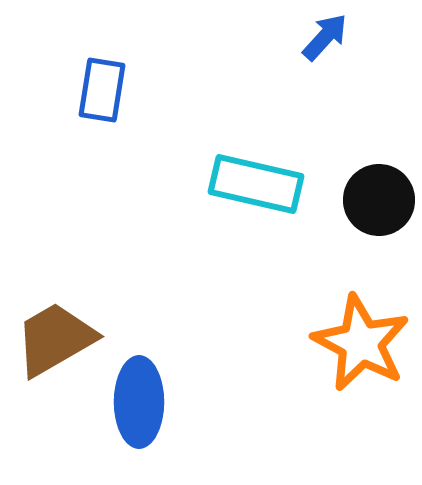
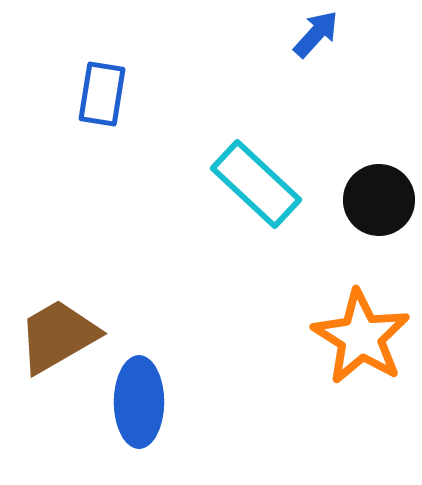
blue arrow: moved 9 px left, 3 px up
blue rectangle: moved 4 px down
cyan rectangle: rotated 30 degrees clockwise
brown trapezoid: moved 3 px right, 3 px up
orange star: moved 6 px up; rotated 4 degrees clockwise
